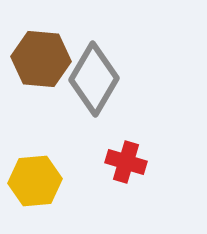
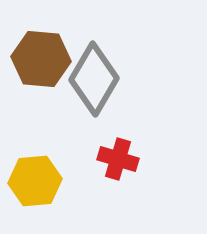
red cross: moved 8 px left, 3 px up
